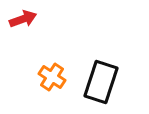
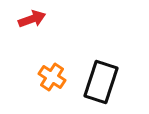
red arrow: moved 9 px right
